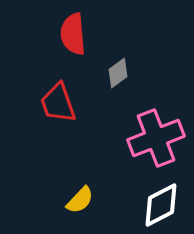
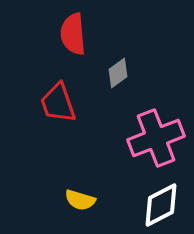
yellow semicircle: rotated 64 degrees clockwise
